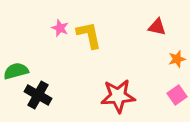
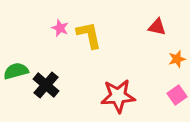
black cross: moved 8 px right, 10 px up; rotated 12 degrees clockwise
